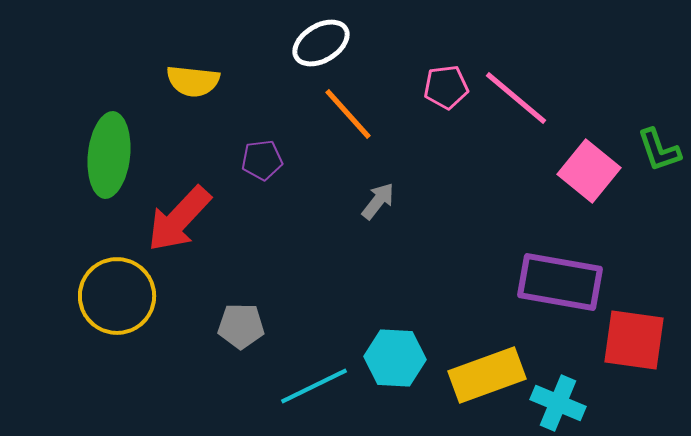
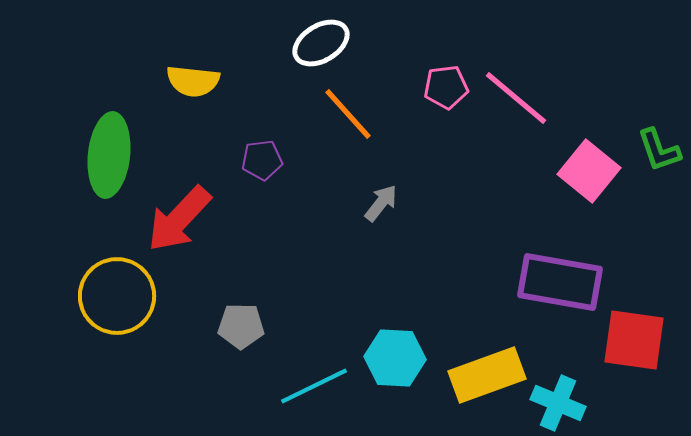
gray arrow: moved 3 px right, 2 px down
